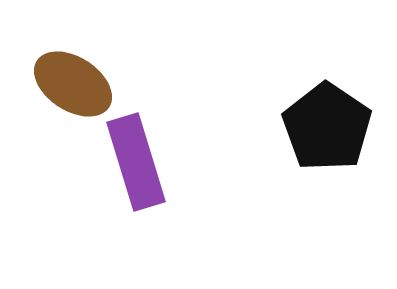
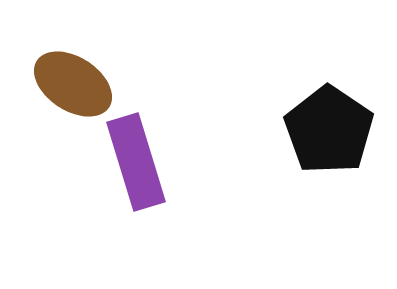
black pentagon: moved 2 px right, 3 px down
